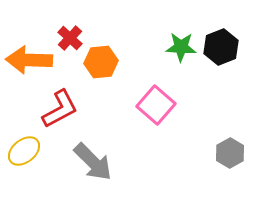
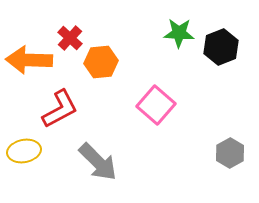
green star: moved 2 px left, 14 px up
yellow ellipse: rotated 28 degrees clockwise
gray arrow: moved 5 px right
